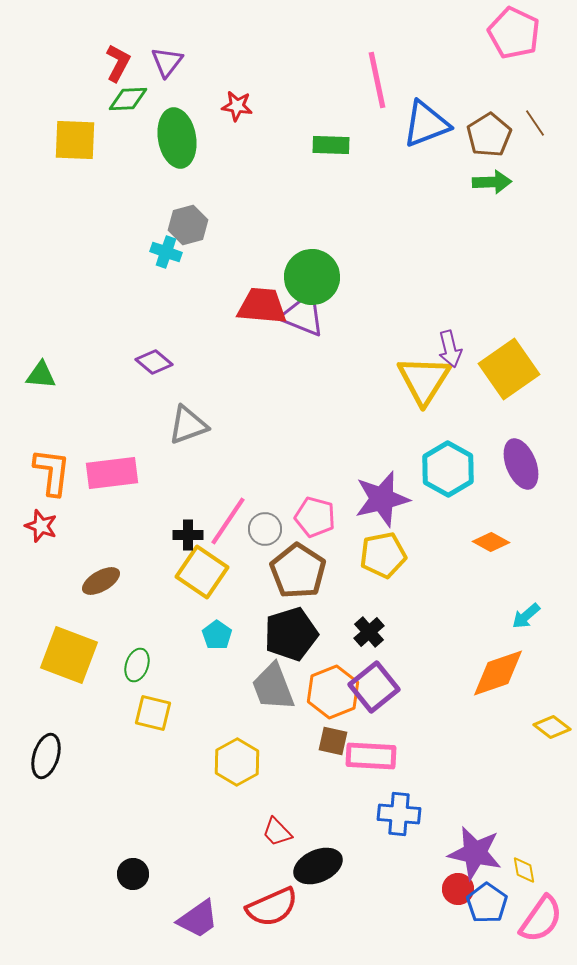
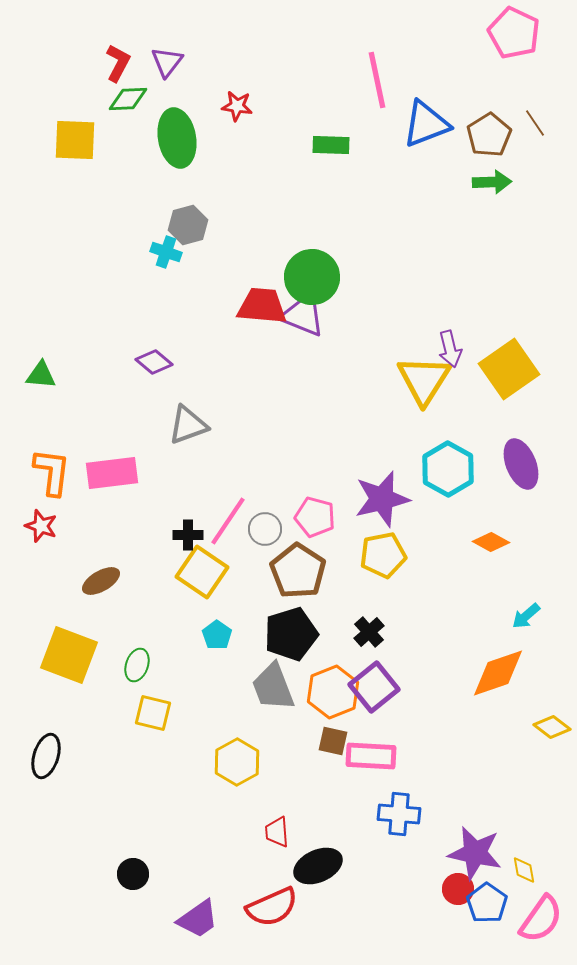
red trapezoid at (277, 832): rotated 40 degrees clockwise
